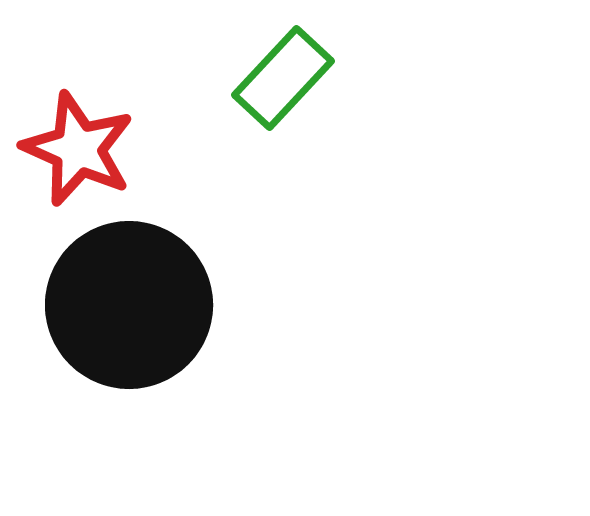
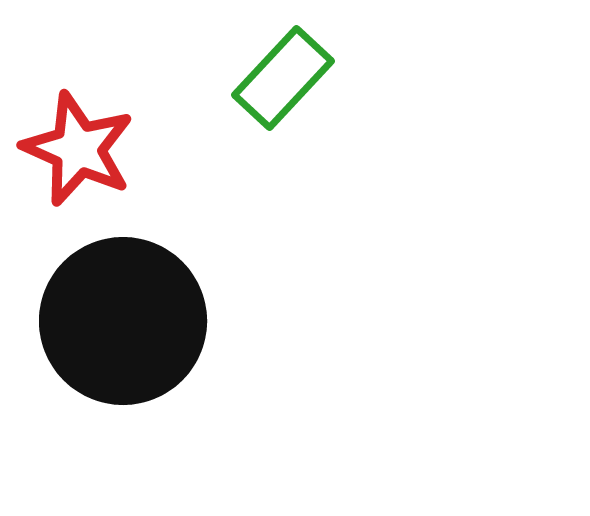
black circle: moved 6 px left, 16 px down
